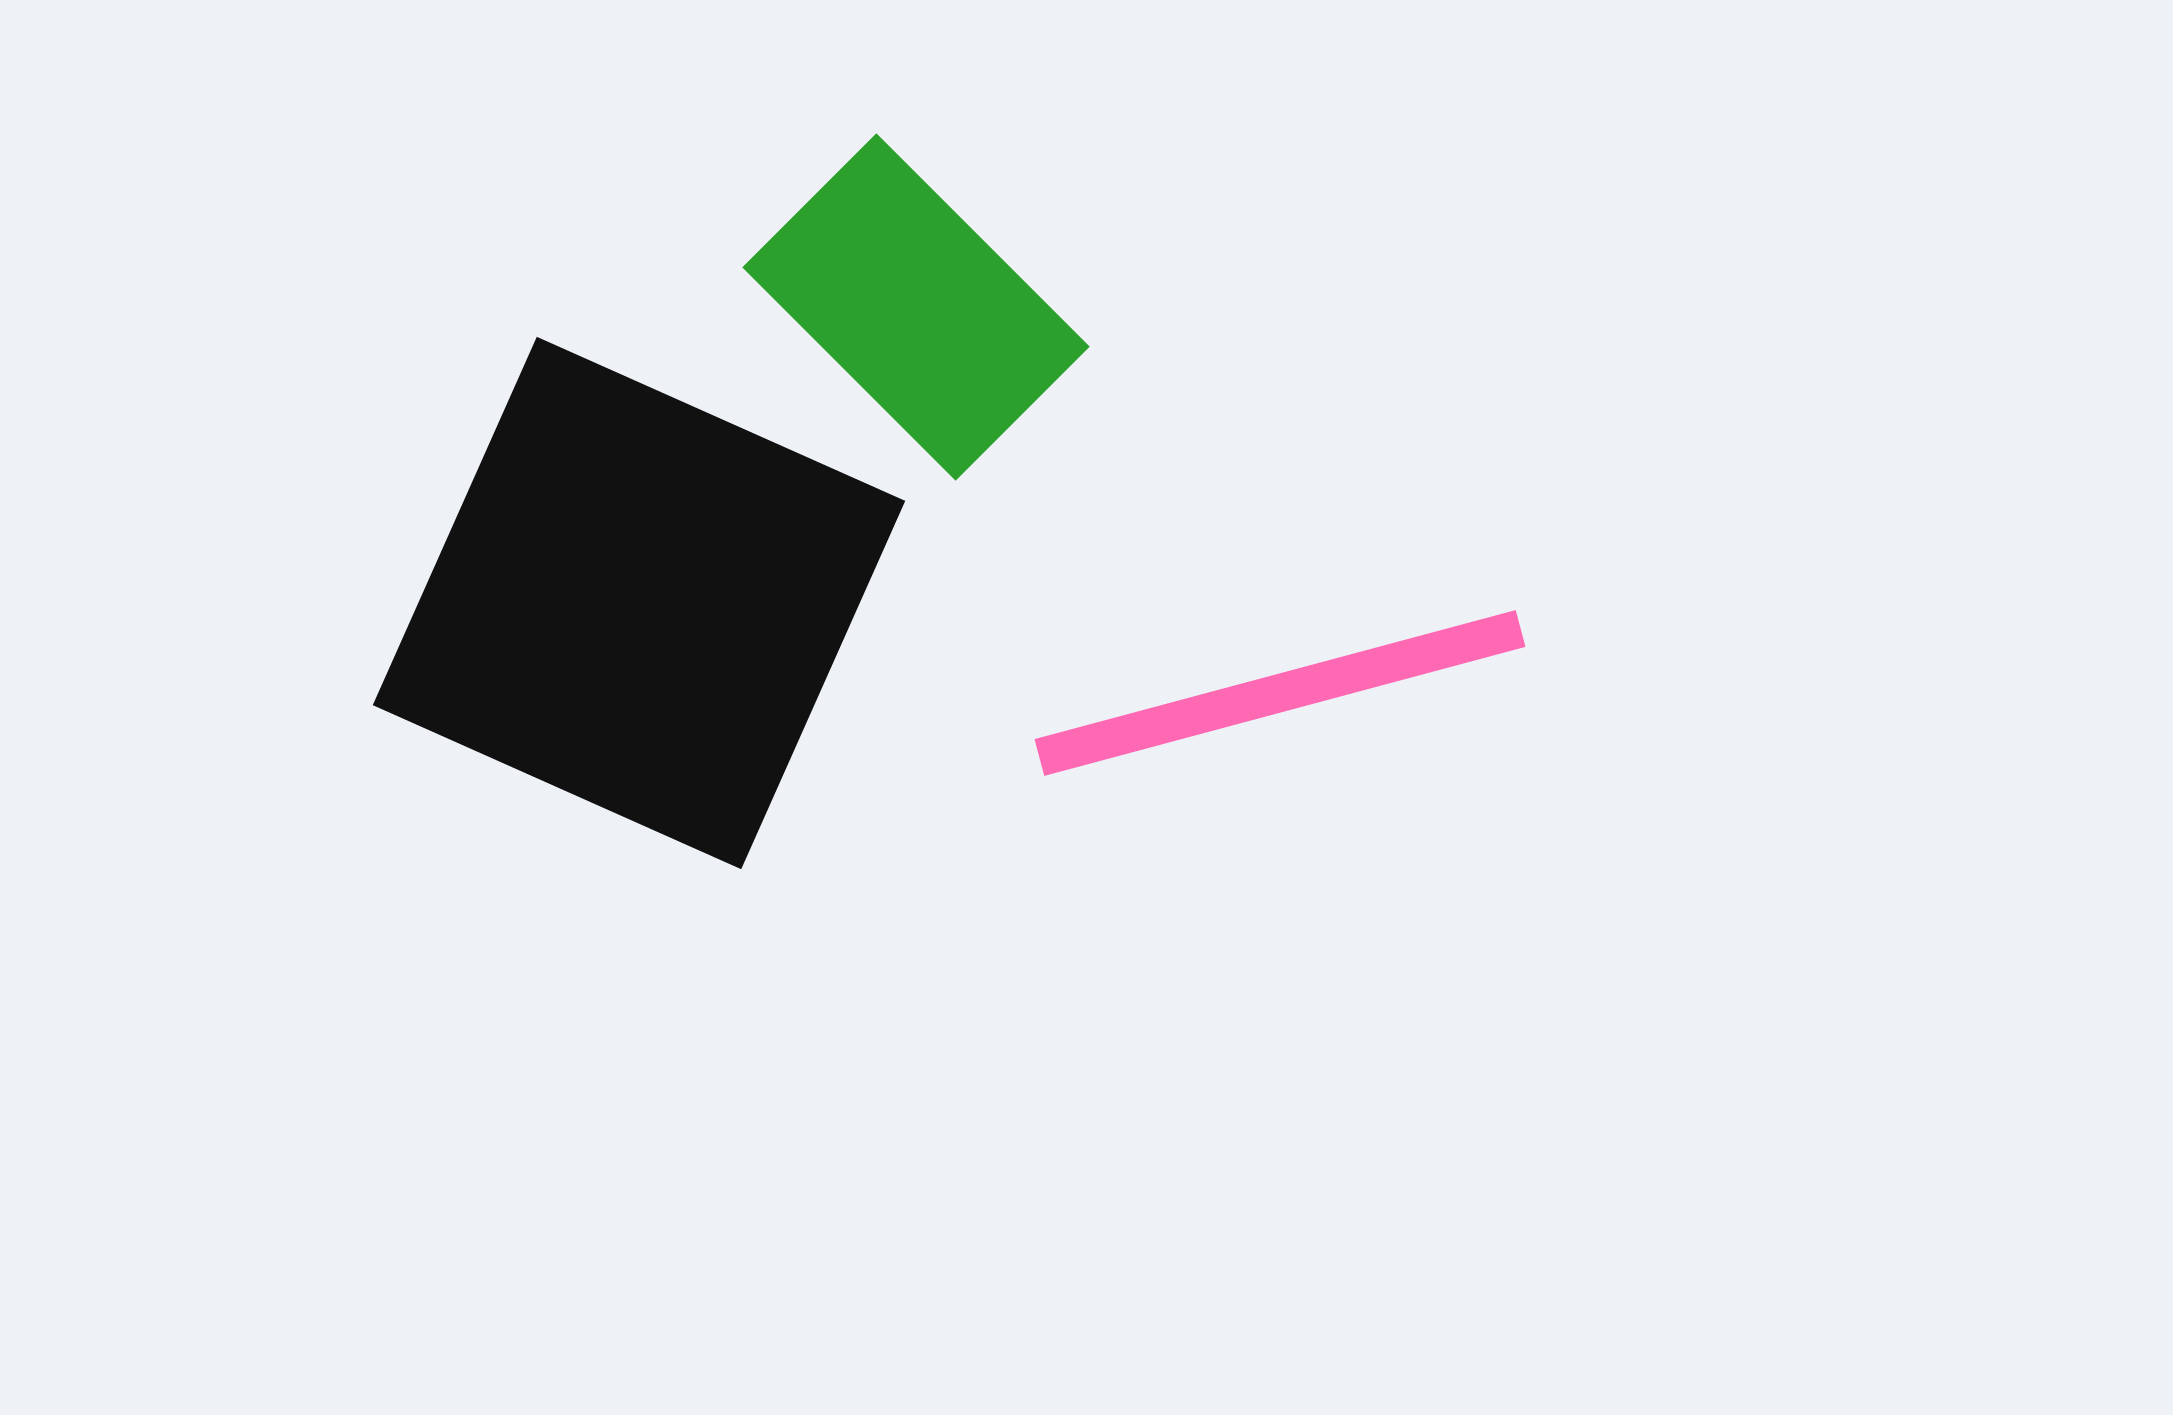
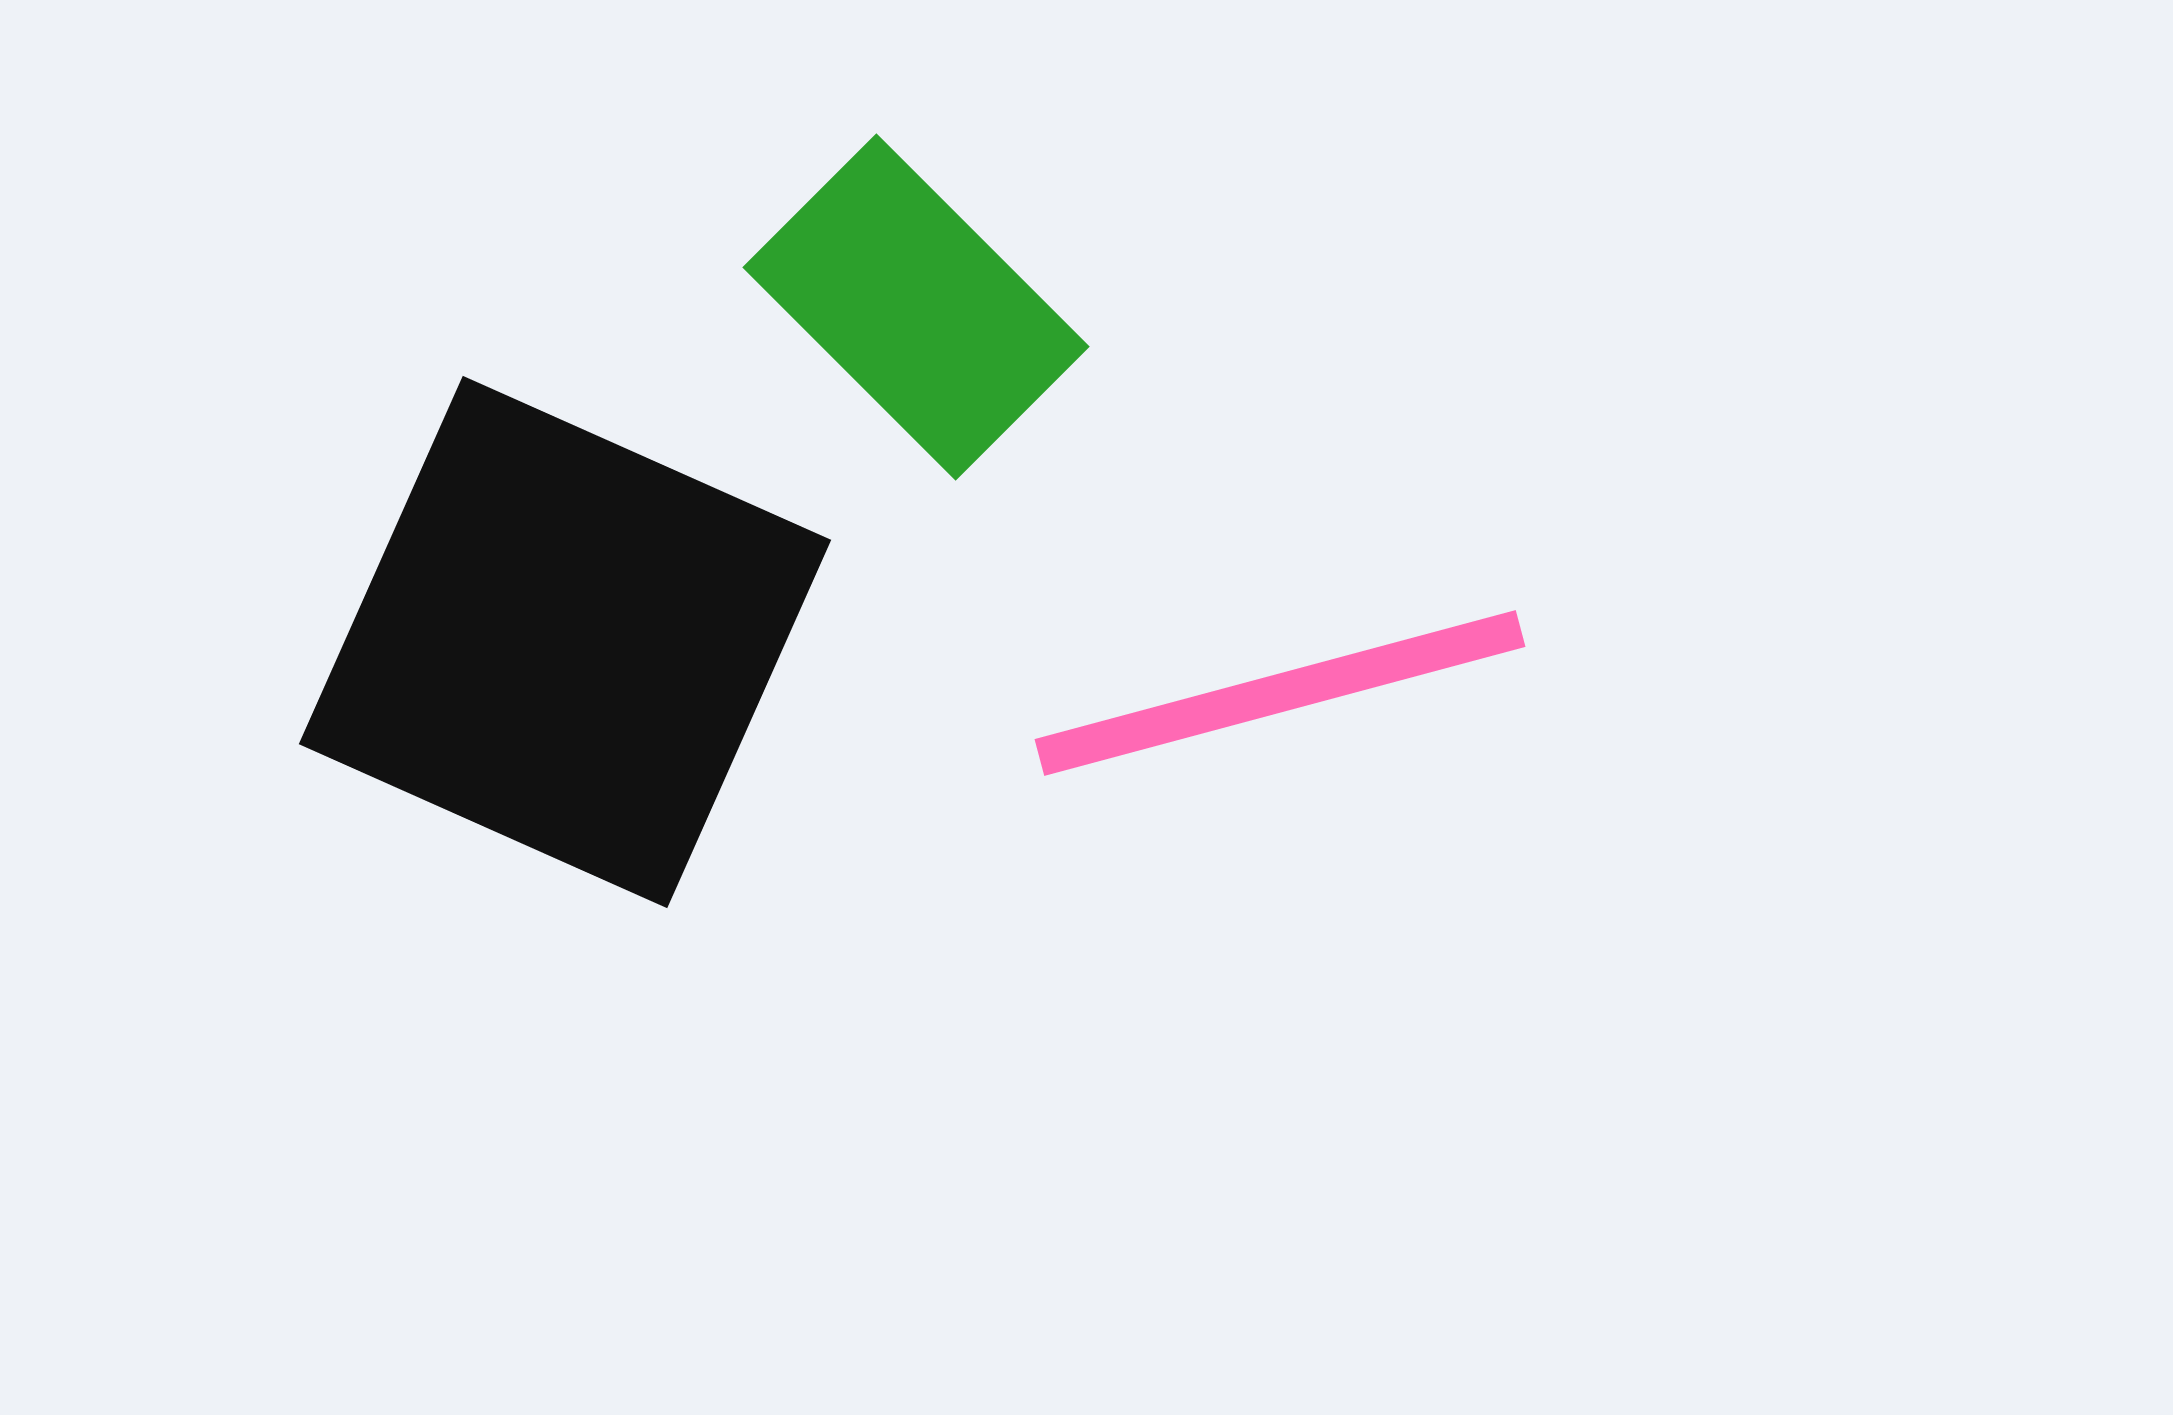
black square: moved 74 px left, 39 px down
